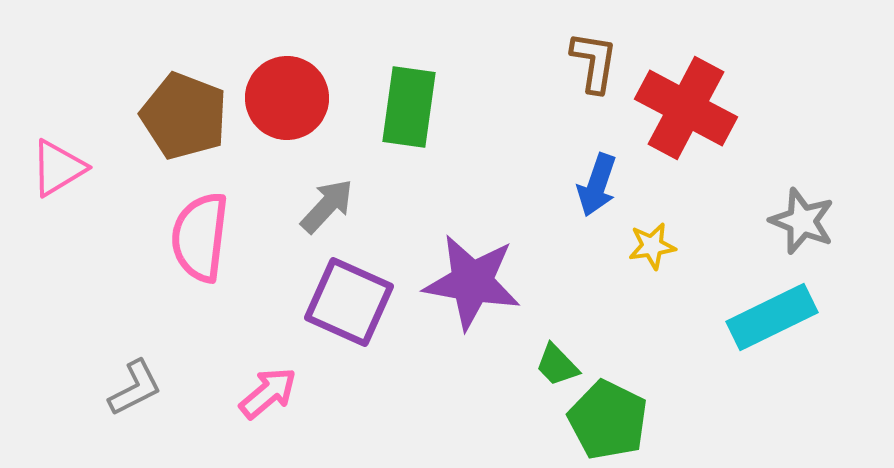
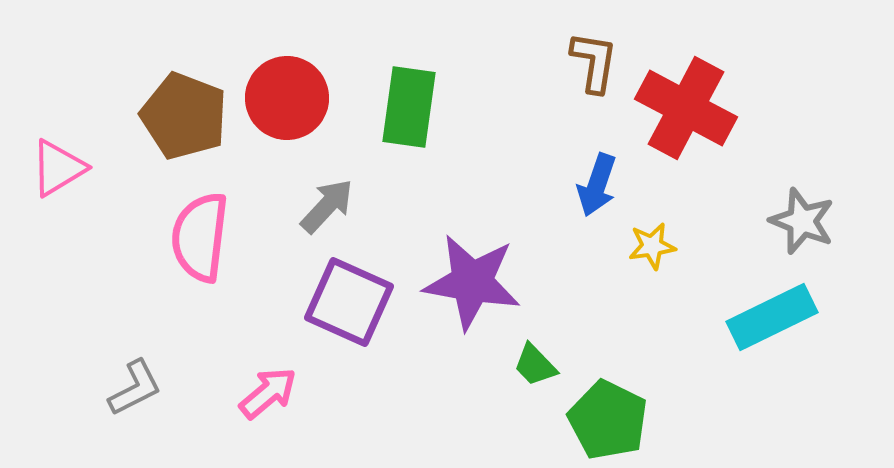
green trapezoid: moved 22 px left
